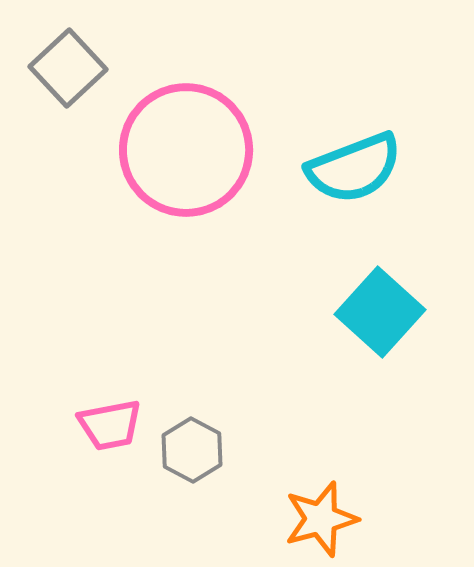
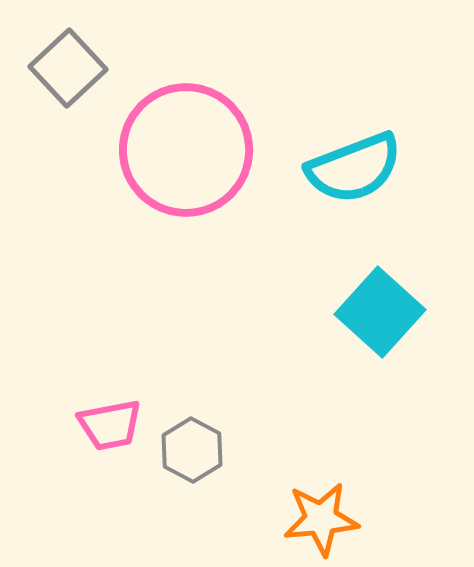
orange star: rotated 10 degrees clockwise
